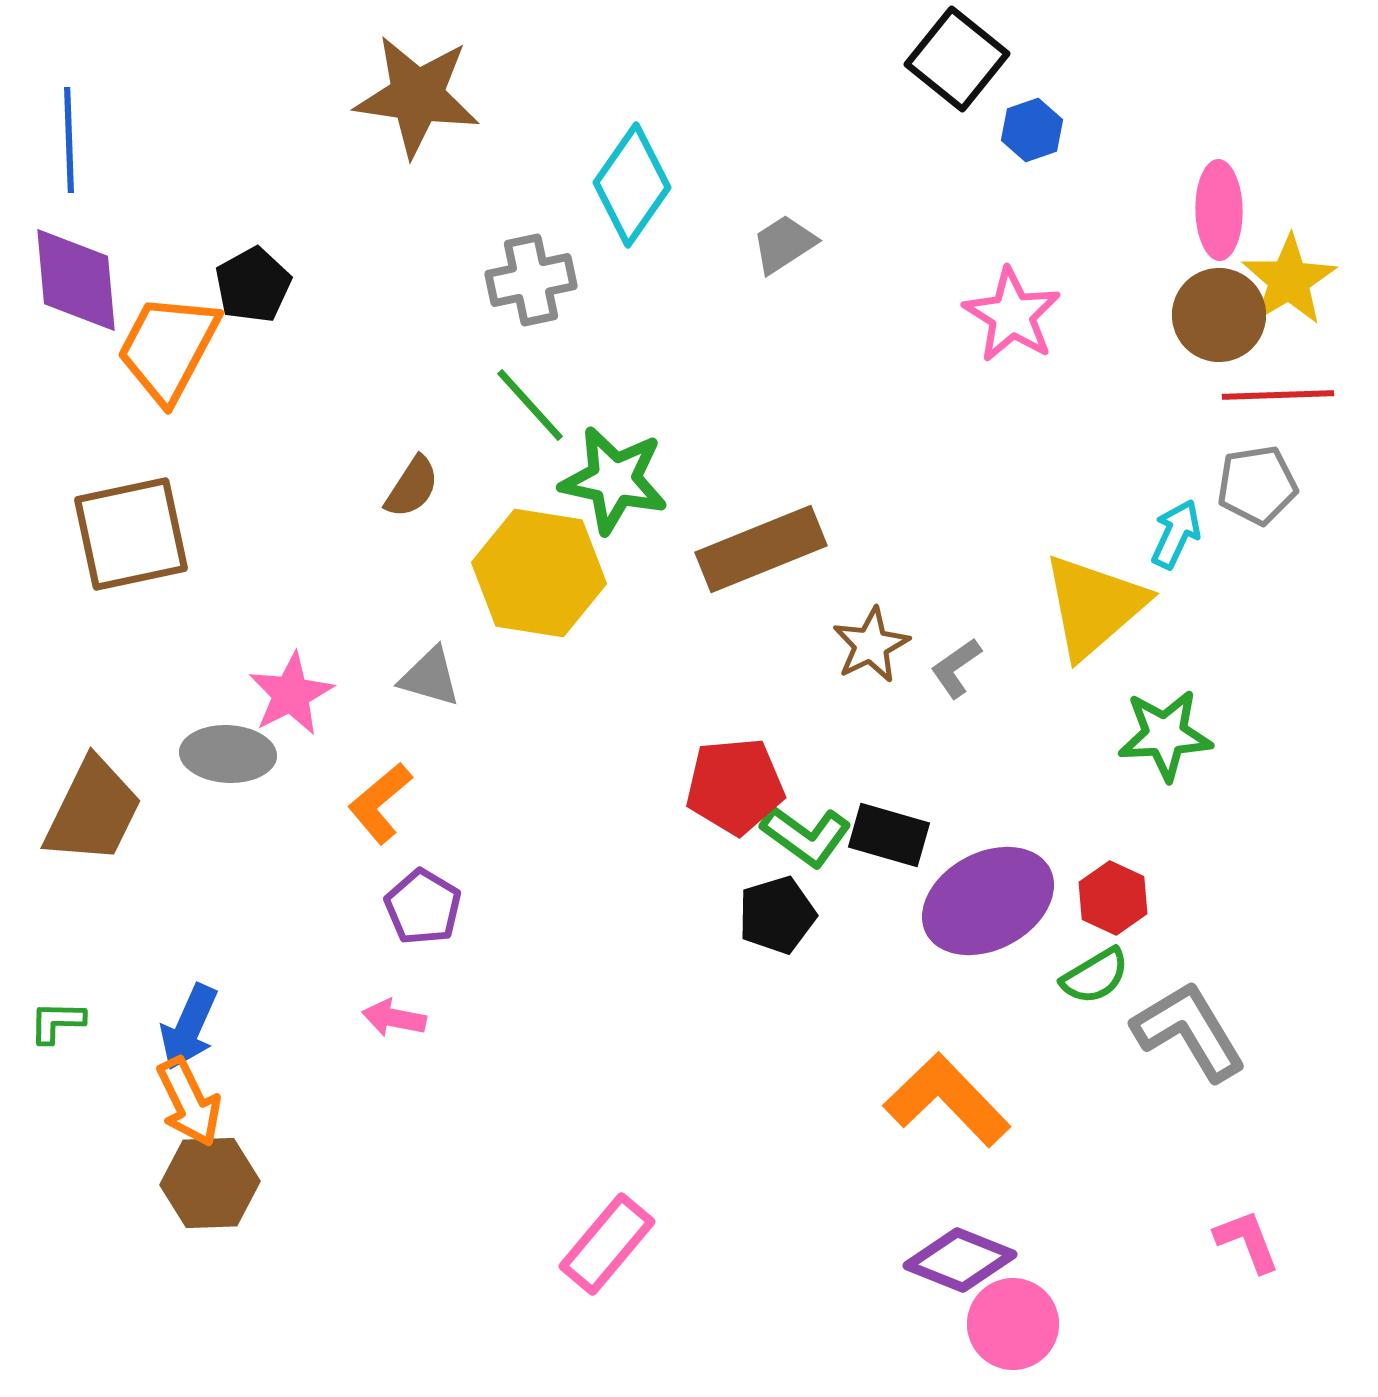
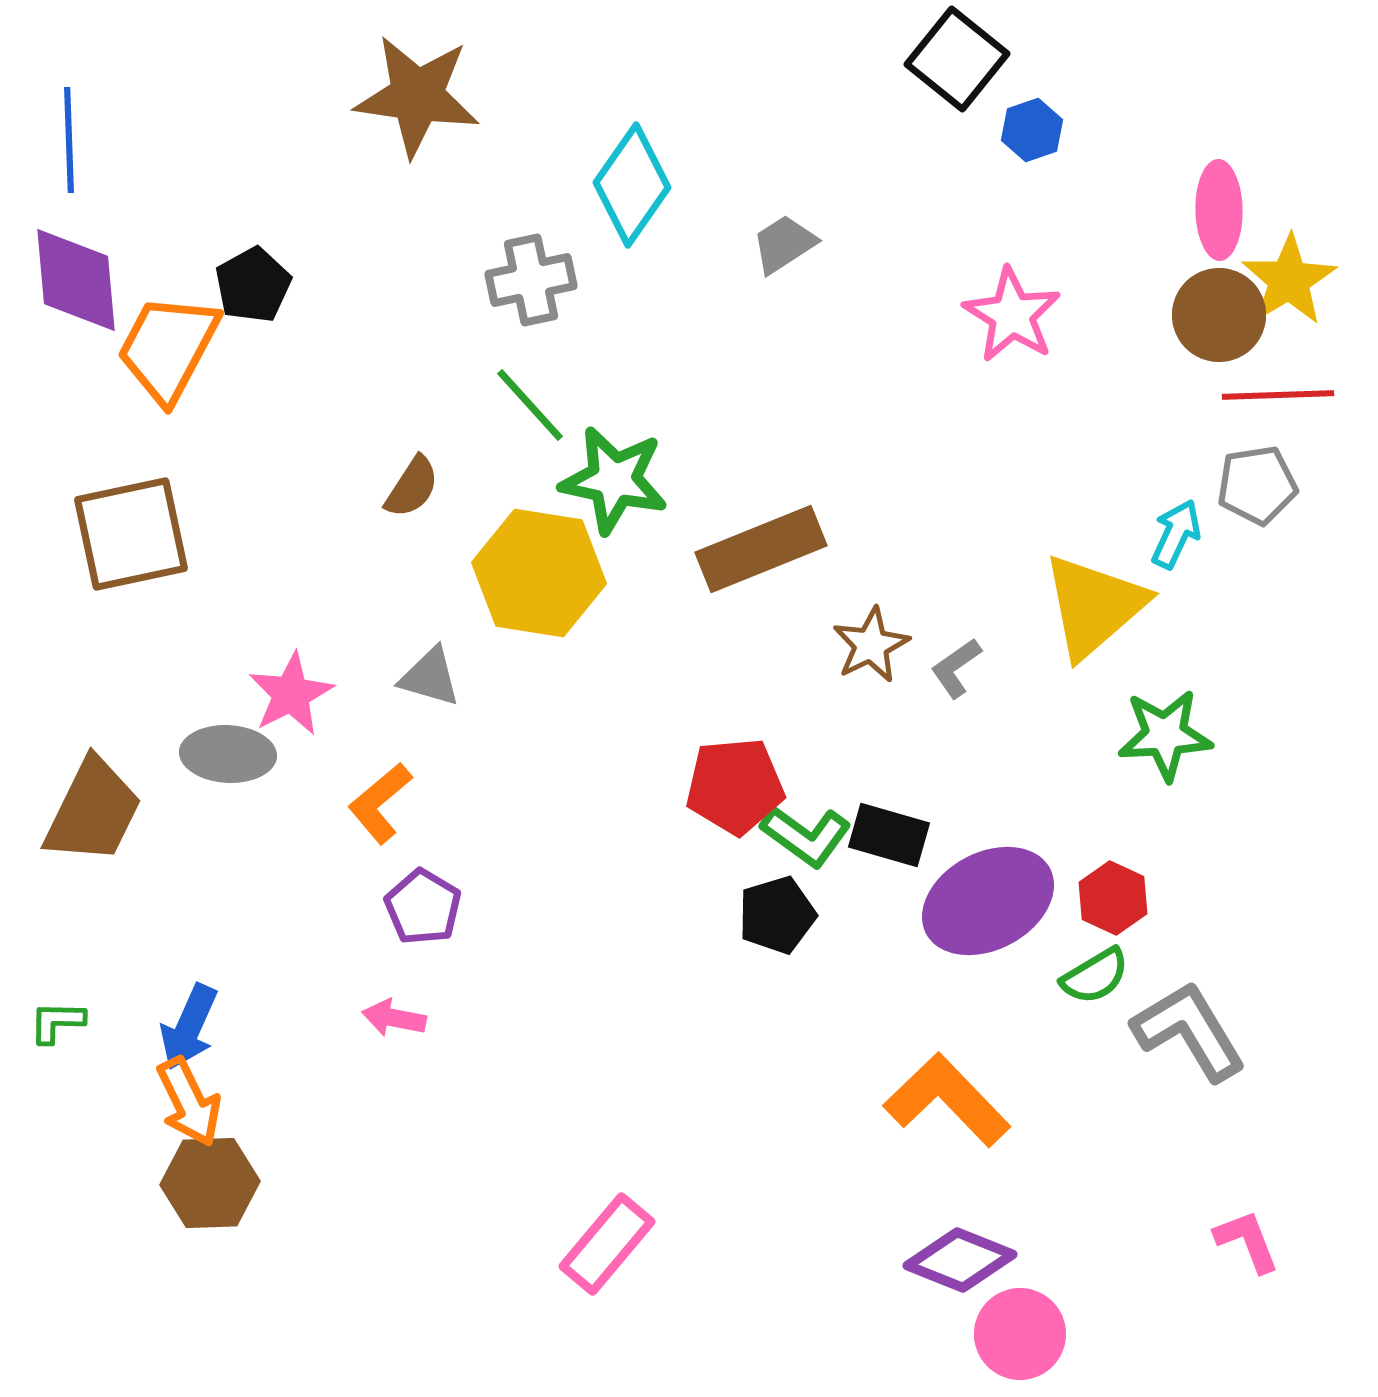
pink circle at (1013, 1324): moved 7 px right, 10 px down
